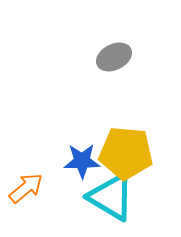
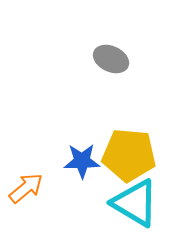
gray ellipse: moved 3 px left, 2 px down; rotated 52 degrees clockwise
yellow pentagon: moved 3 px right, 2 px down
cyan triangle: moved 24 px right, 6 px down
